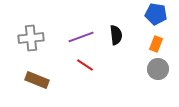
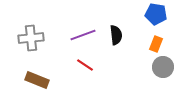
purple line: moved 2 px right, 2 px up
gray circle: moved 5 px right, 2 px up
